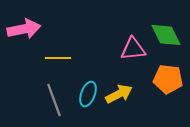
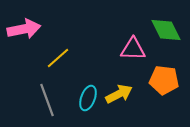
green diamond: moved 5 px up
pink triangle: rotated 8 degrees clockwise
yellow line: rotated 40 degrees counterclockwise
orange pentagon: moved 4 px left, 1 px down
cyan ellipse: moved 4 px down
gray line: moved 7 px left
